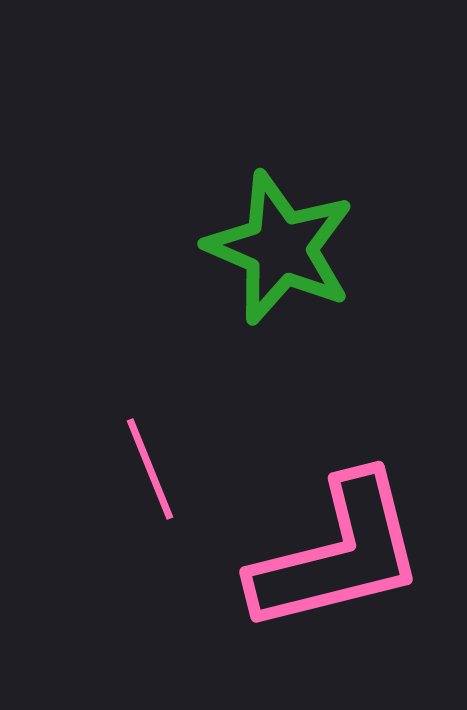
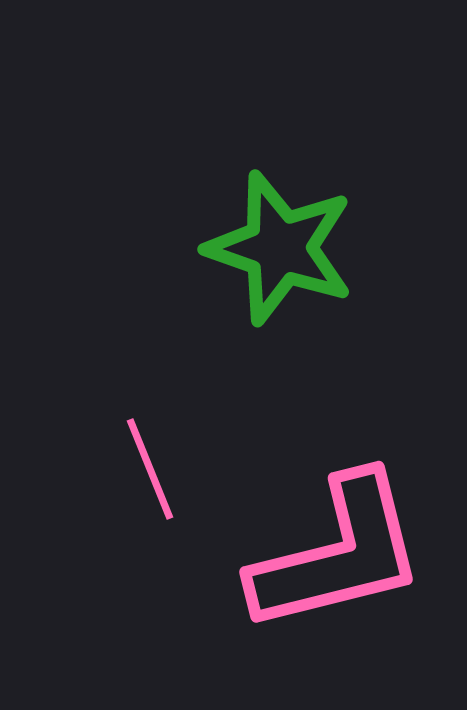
green star: rotated 4 degrees counterclockwise
